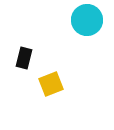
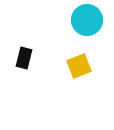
yellow square: moved 28 px right, 18 px up
